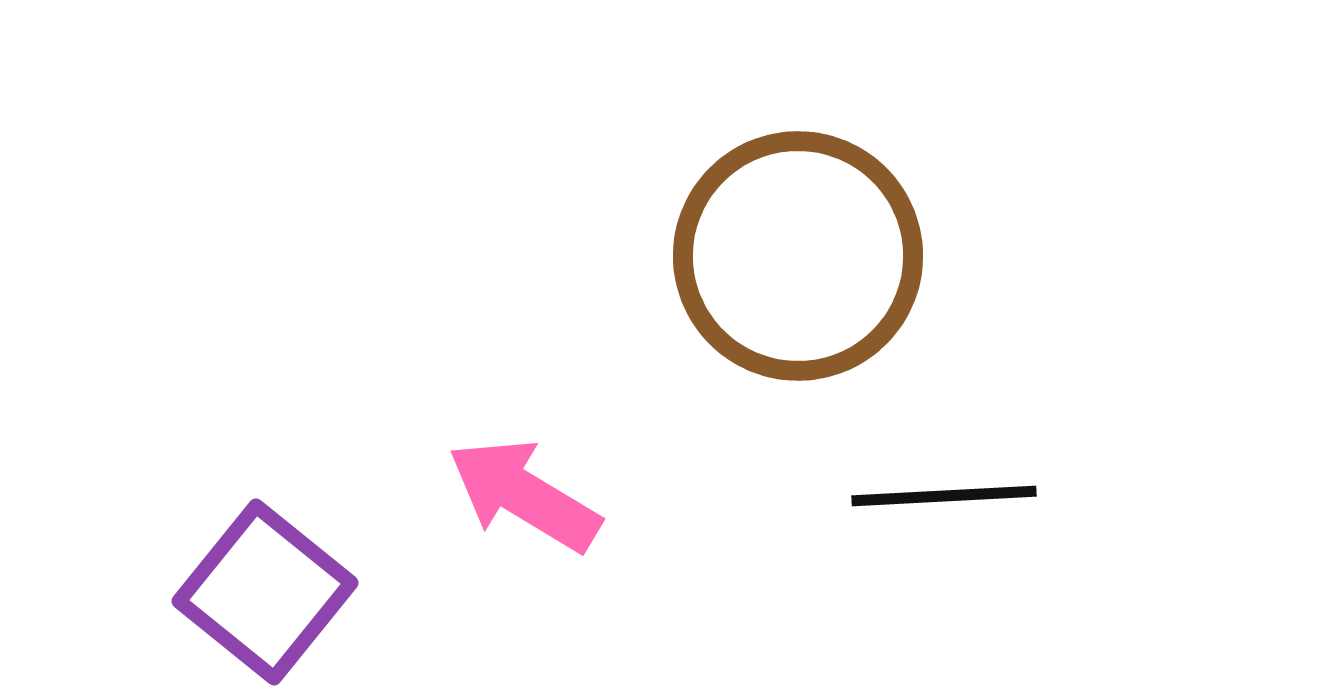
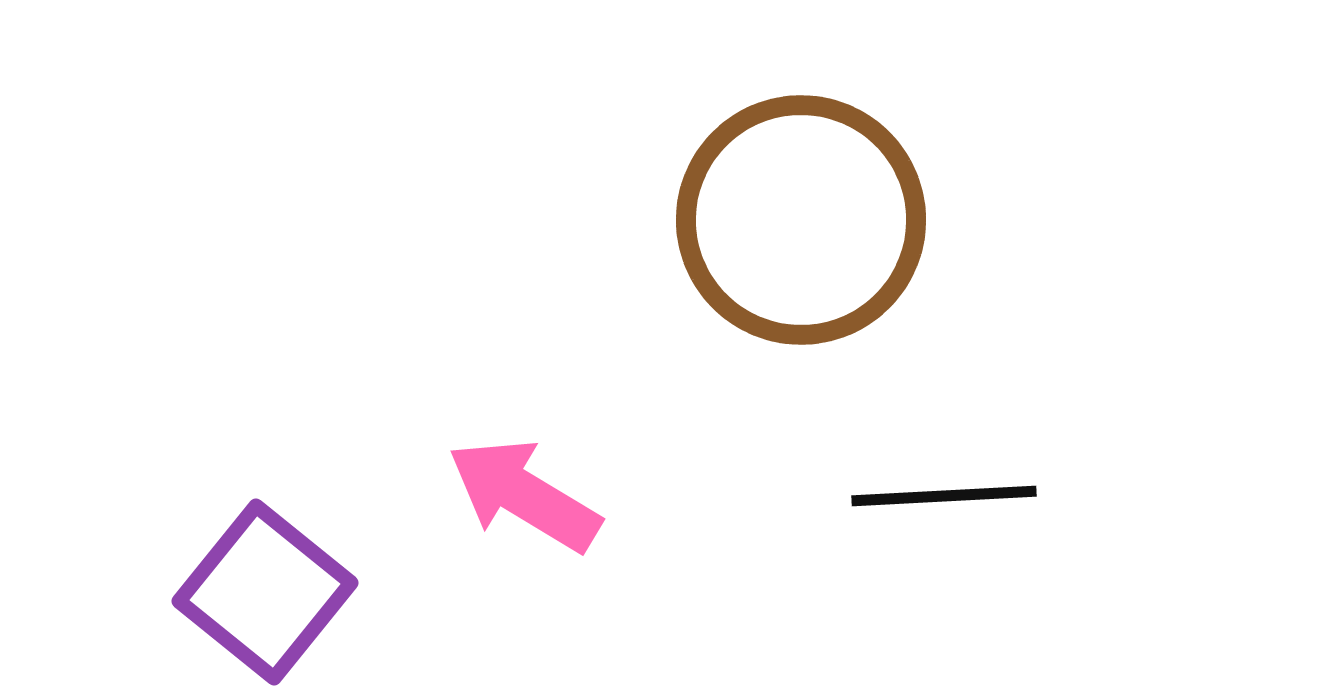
brown circle: moved 3 px right, 36 px up
